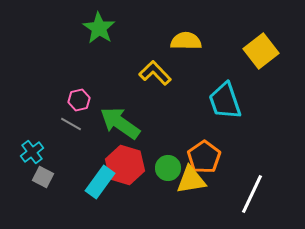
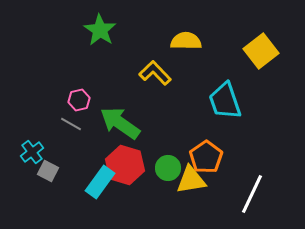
green star: moved 1 px right, 2 px down
orange pentagon: moved 2 px right
gray square: moved 5 px right, 6 px up
